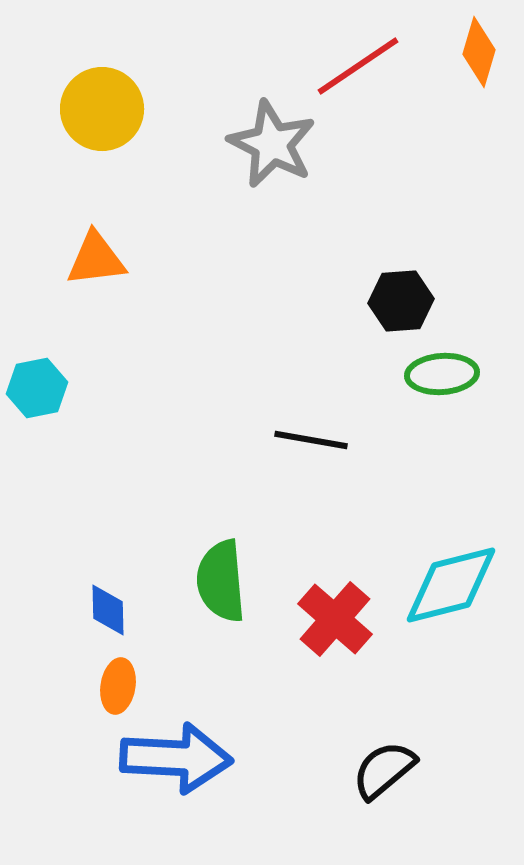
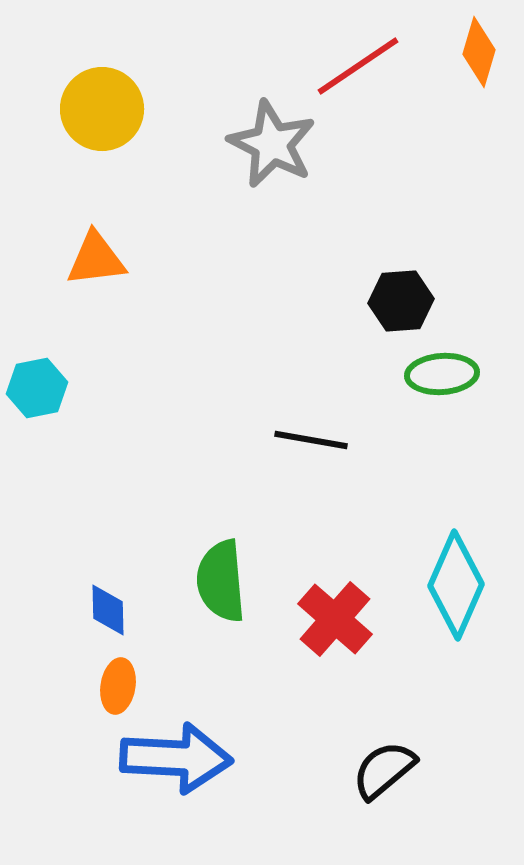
cyan diamond: moved 5 px right; rotated 52 degrees counterclockwise
